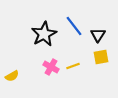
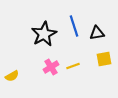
blue line: rotated 20 degrees clockwise
black triangle: moved 1 px left, 2 px up; rotated 49 degrees clockwise
yellow square: moved 3 px right, 2 px down
pink cross: rotated 28 degrees clockwise
